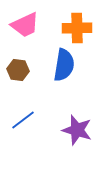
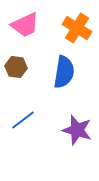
orange cross: rotated 32 degrees clockwise
blue semicircle: moved 7 px down
brown hexagon: moved 2 px left, 3 px up
